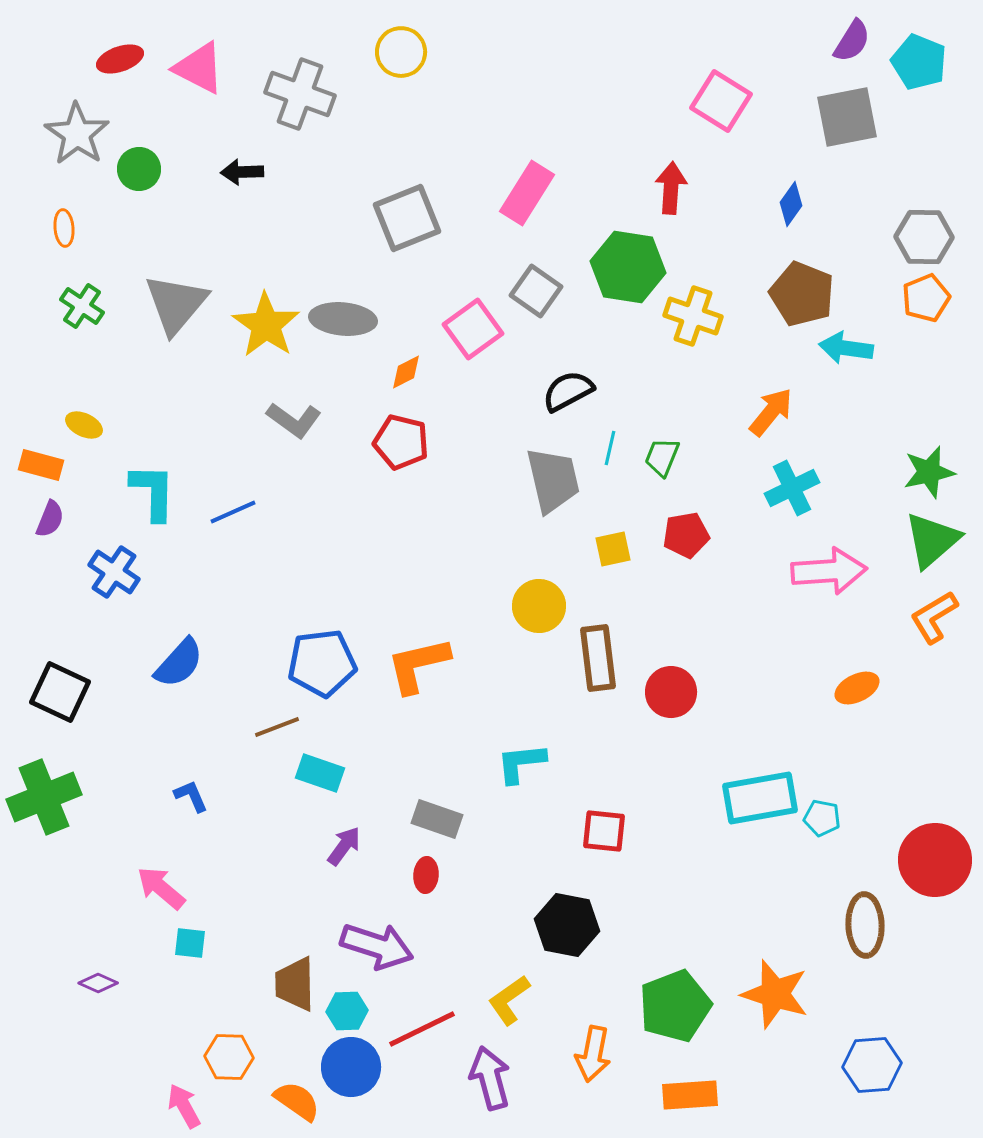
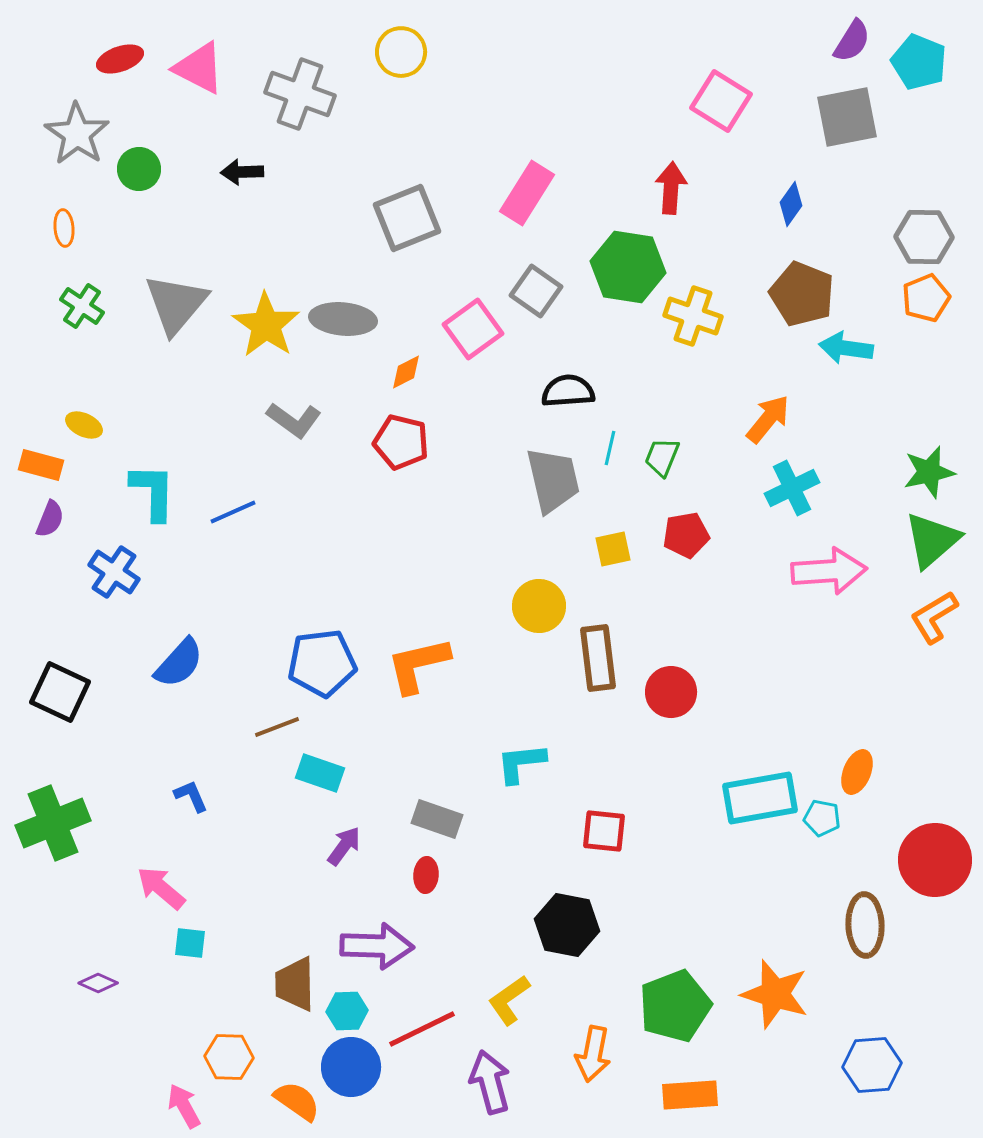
black semicircle at (568, 391): rotated 24 degrees clockwise
orange arrow at (771, 412): moved 3 px left, 7 px down
orange ellipse at (857, 688): moved 84 px down; rotated 42 degrees counterclockwise
green cross at (44, 797): moved 9 px right, 26 px down
purple arrow at (377, 946): rotated 16 degrees counterclockwise
purple arrow at (490, 1078): moved 4 px down
